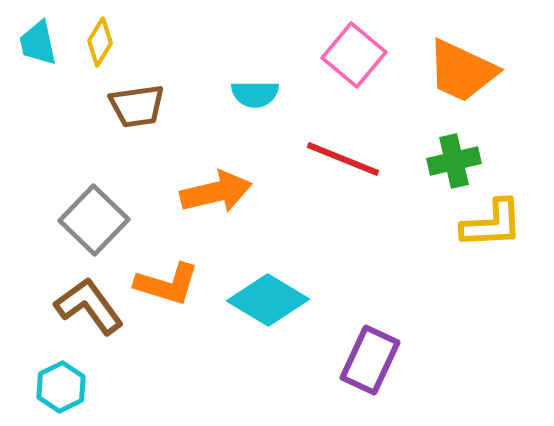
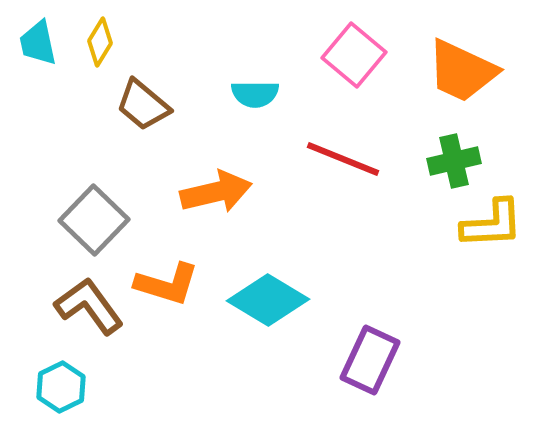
brown trapezoid: moved 6 px right, 1 px up; rotated 48 degrees clockwise
